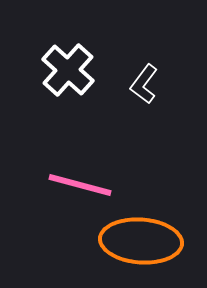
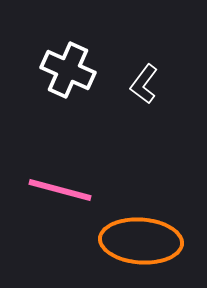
white cross: rotated 18 degrees counterclockwise
pink line: moved 20 px left, 5 px down
